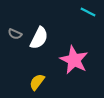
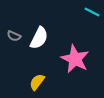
cyan line: moved 4 px right
gray semicircle: moved 1 px left, 2 px down
pink star: moved 1 px right, 1 px up
